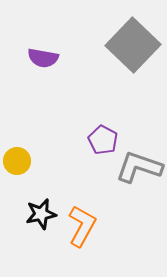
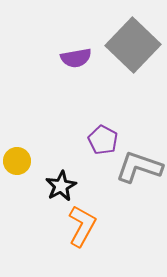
purple semicircle: moved 33 px right; rotated 20 degrees counterclockwise
black star: moved 20 px right, 28 px up; rotated 16 degrees counterclockwise
